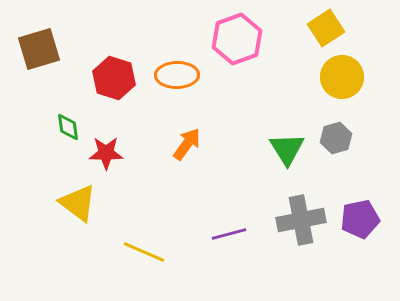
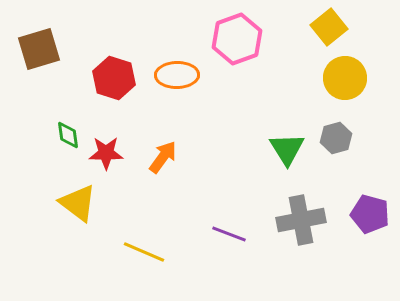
yellow square: moved 3 px right, 1 px up; rotated 6 degrees counterclockwise
yellow circle: moved 3 px right, 1 px down
green diamond: moved 8 px down
orange arrow: moved 24 px left, 13 px down
purple pentagon: moved 10 px right, 5 px up; rotated 27 degrees clockwise
purple line: rotated 36 degrees clockwise
